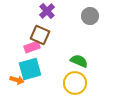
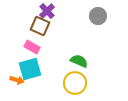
gray circle: moved 8 px right
brown square: moved 9 px up
pink rectangle: rotated 49 degrees clockwise
